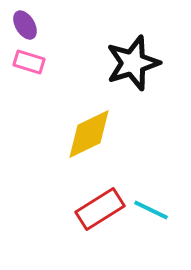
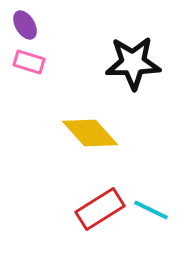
black star: rotated 16 degrees clockwise
yellow diamond: moved 1 px right, 1 px up; rotated 74 degrees clockwise
